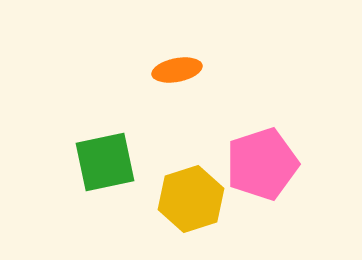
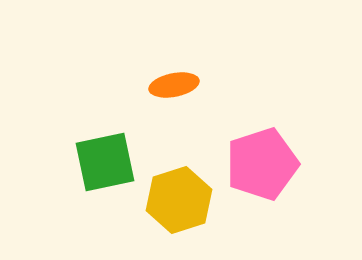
orange ellipse: moved 3 px left, 15 px down
yellow hexagon: moved 12 px left, 1 px down
